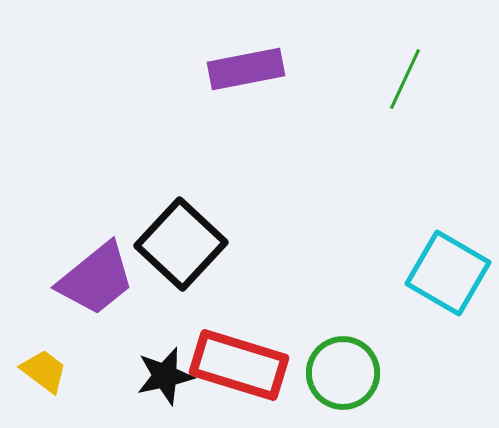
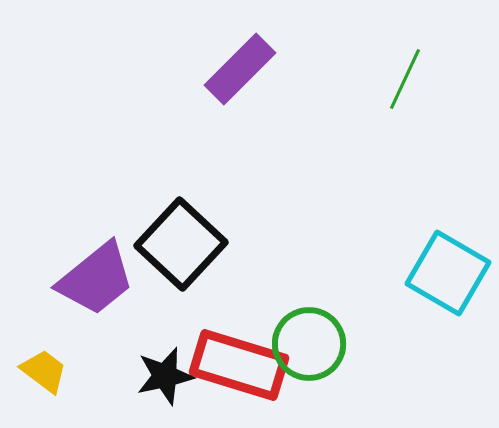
purple rectangle: moved 6 px left; rotated 34 degrees counterclockwise
green circle: moved 34 px left, 29 px up
